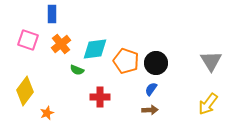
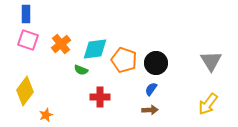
blue rectangle: moved 26 px left
orange pentagon: moved 2 px left, 1 px up
green semicircle: moved 4 px right
orange star: moved 1 px left, 2 px down
